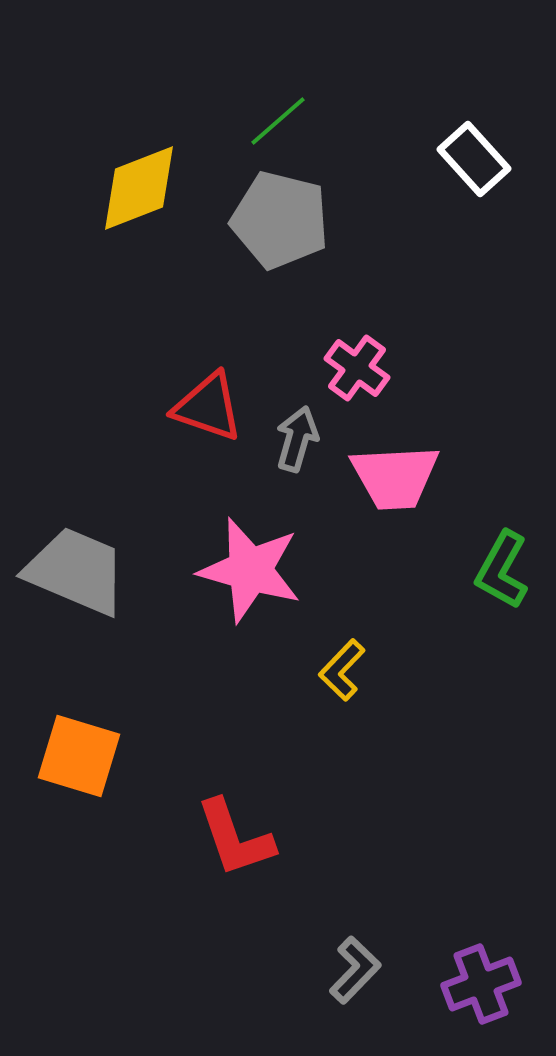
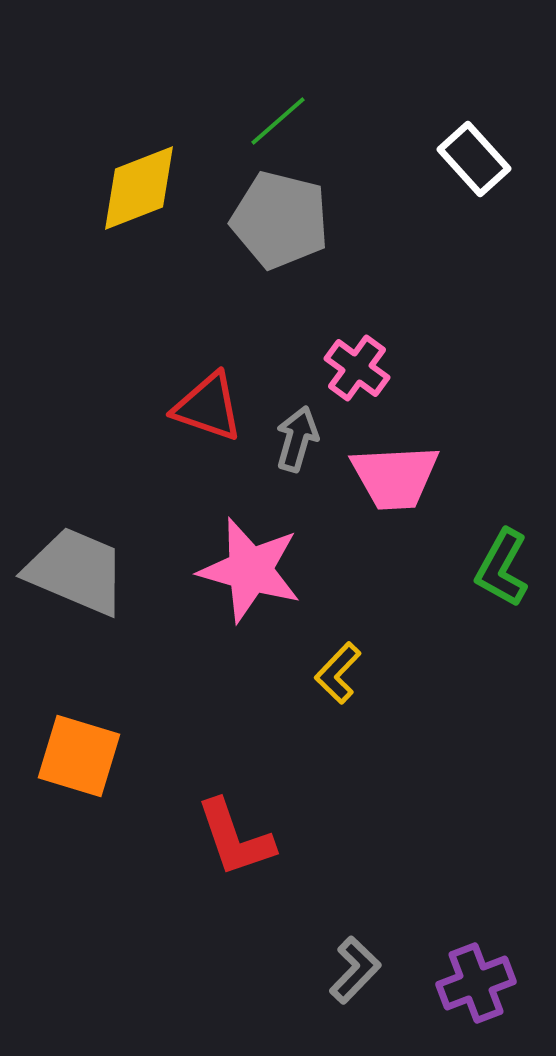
green L-shape: moved 2 px up
yellow L-shape: moved 4 px left, 3 px down
purple cross: moved 5 px left, 1 px up
